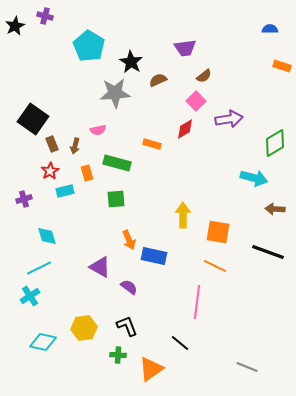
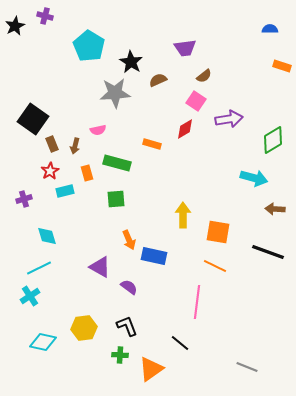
pink square at (196, 101): rotated 12 degrees counterclockwise
green diamond at (275, 143): moved 2 px left, 3 px up
green cross at (118, 355): moved 2 px right
